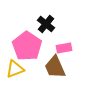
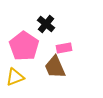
pink pentagon: moved 3 px left
yellow triangle: moved 8 px down
